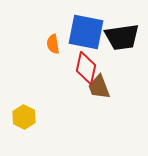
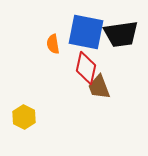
black trapezoid: moved 1 px left, 3 px up
